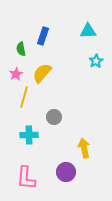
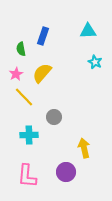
cyan star: moved 1 px left, 1 px down; rotated 16 degrees counterclockwise
yellow line: rotated 60 degrees counterclockwise
pink L-shape: moved 1 px right, 2 px up
